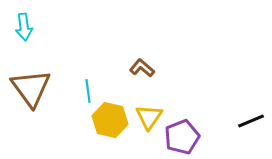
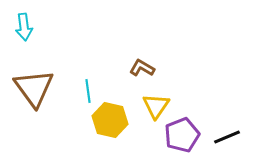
brown L-shape: rotated 10 degrees counterclockwise
brown triangle: moved 3 px right
yellow triangle: moved 7 px right, 11 px up
black line: moved 24 px left, 16 px down
purple pentagon: moved 2 px up
